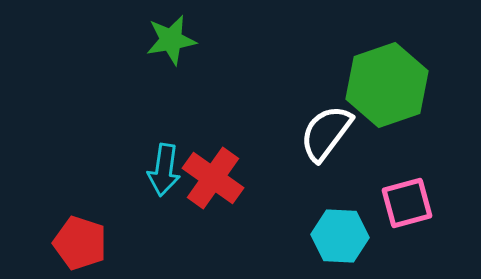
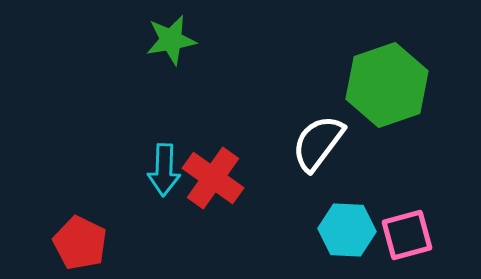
white semicircle: moved 8 px left, 10 px down
cyan arrow: rotated 6 degrees counterclockwise
pink square: moved 32 px down
cyan hexagon: moved 7 px right, 6 px up
red pentagon: rotated 8 degrees clockwise
